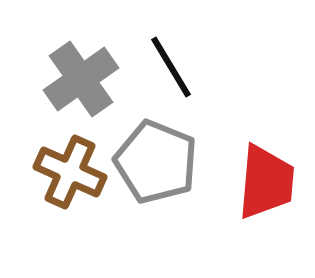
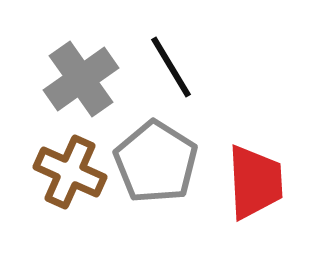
gray pentagon: rotated 10 degrees clockwise
red trapezoid: moved 11 px left; rotated 8 degrees counterclockwise
